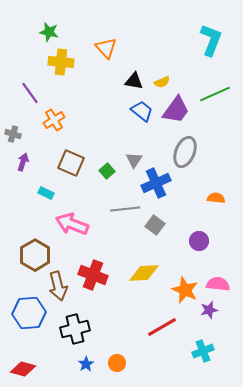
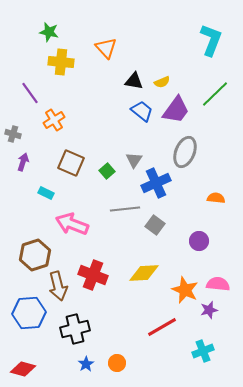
green line: rotated 20 degrees counterclockwise
brown hexagon: rotated 12 degrees clockwise
